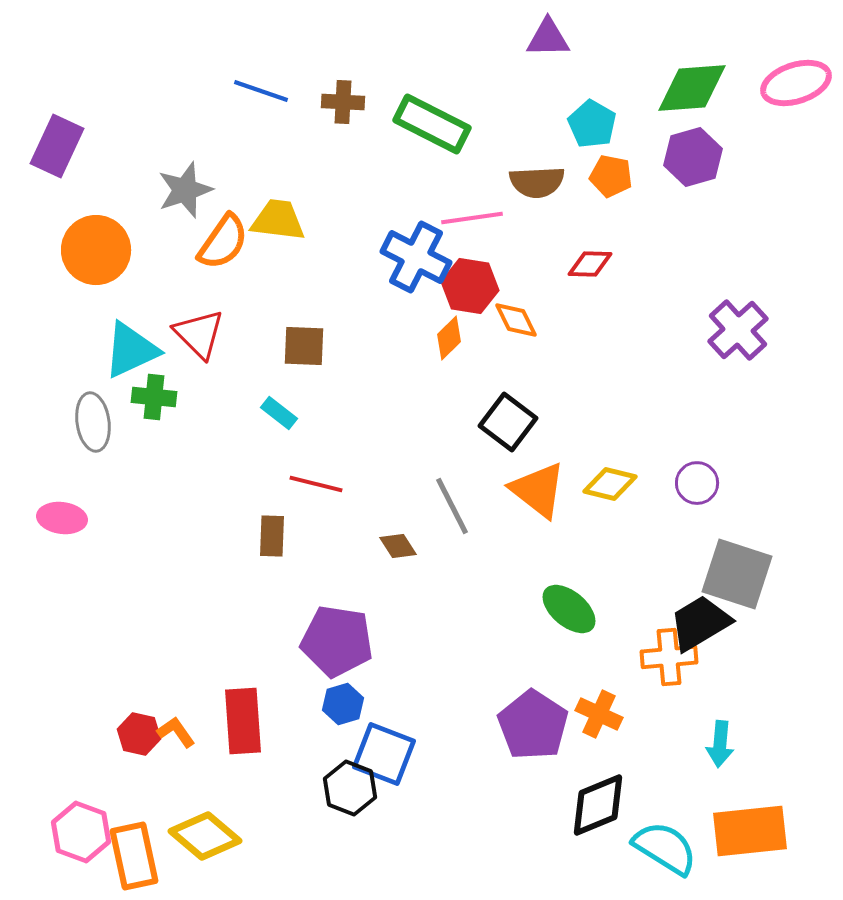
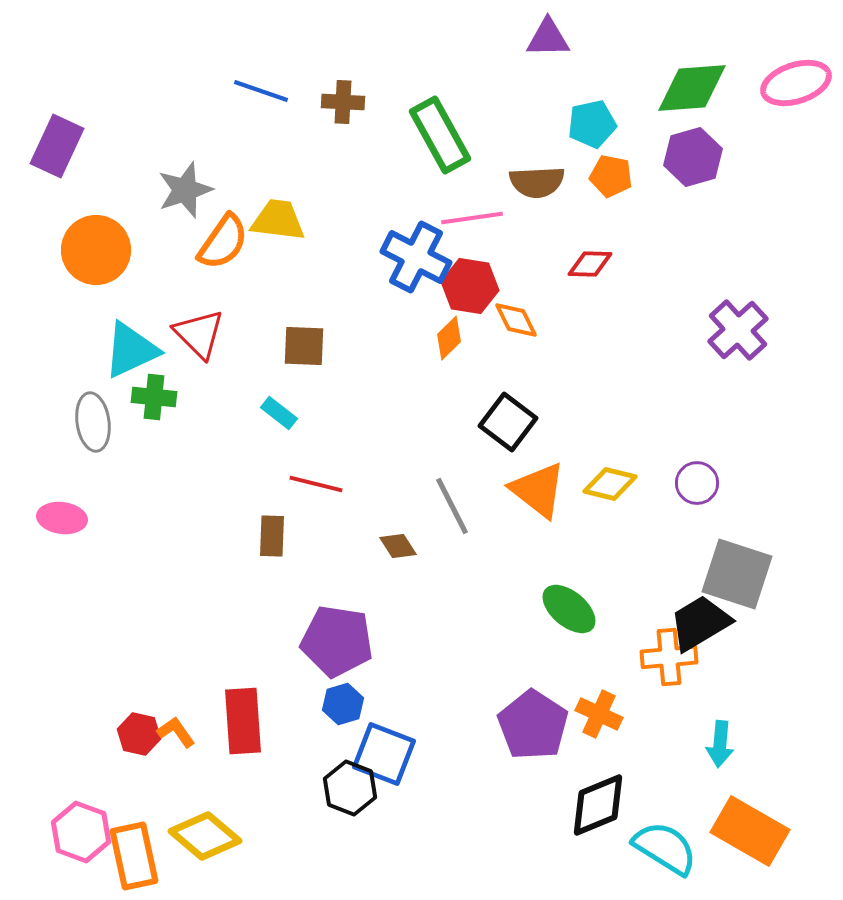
green rectangle at (432, 124): moved 8 px right, 11 px down; rotated 34 degrees clockwise
cyan pentagon at (592, 124): rotated 30 degrees clockwise
orange rectangle at (750, 831): rotated 36 degrees clockwise
